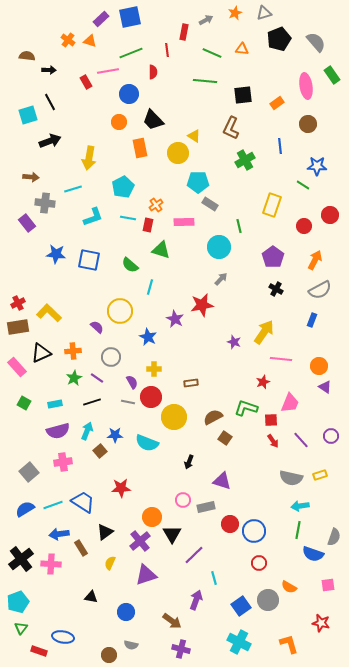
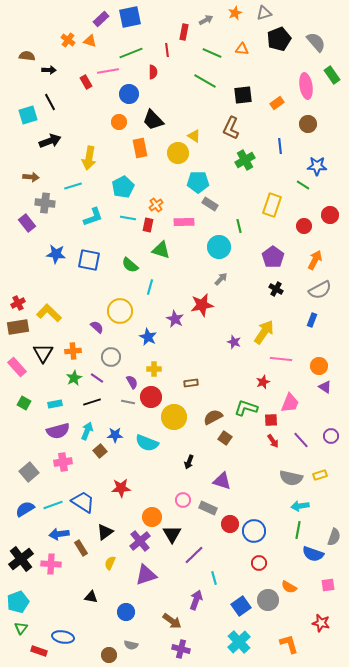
green line at (205, 81): rotated 25 degrees clockwise
cyan line at (73, 189): moved 3 px up
black triangle at (41, 353): moved 2 px right; rotated 35 degrees counterclockwise
gray rectangle at (206, 507): moved 2 px right, 1 px down; rotated 36 degrees clockwise
cyan cross at (239, 642): rotated 20 degrees clockwise
